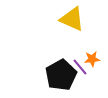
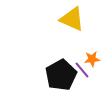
purple line: moved 2 px right, 3 px down
